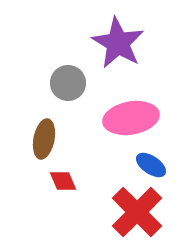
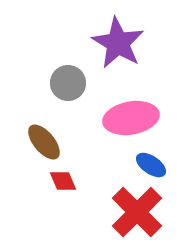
brown ellipse: moved 3 px down; rotated 51 degrees counterclockwise
